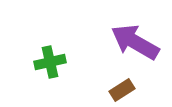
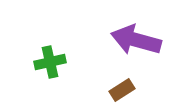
purple arrow: moved 1 px right, 2 px up; rotated 15 degrees counterclockwise
